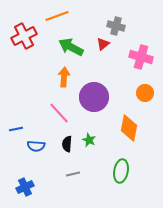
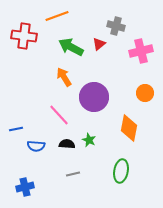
red cross: rotated 35 degrees clockwise
red triangle: moved 4 px left
pink cross: moved 6 px up; rotated 30 degrees counterclockwise
orange arrow: rotated 36 degrees counterclockwise
pink line: moved 2 px down
black semicircle: rotated 91 degrees clockwise
blue cross: rotated 12 degrees clockwise
